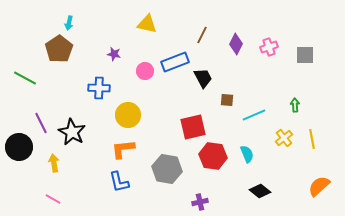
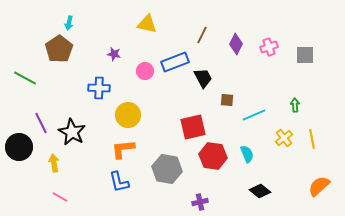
pink line: moved 7 px right, 2 px up
